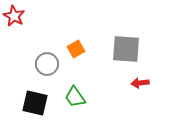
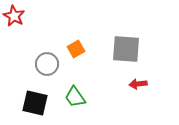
red arrow: moved 2 px left, 1 px down
